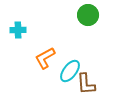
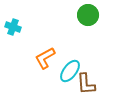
cyan cross: moved 5 px left, 3 px up; rotated 21 degrees clockwise
